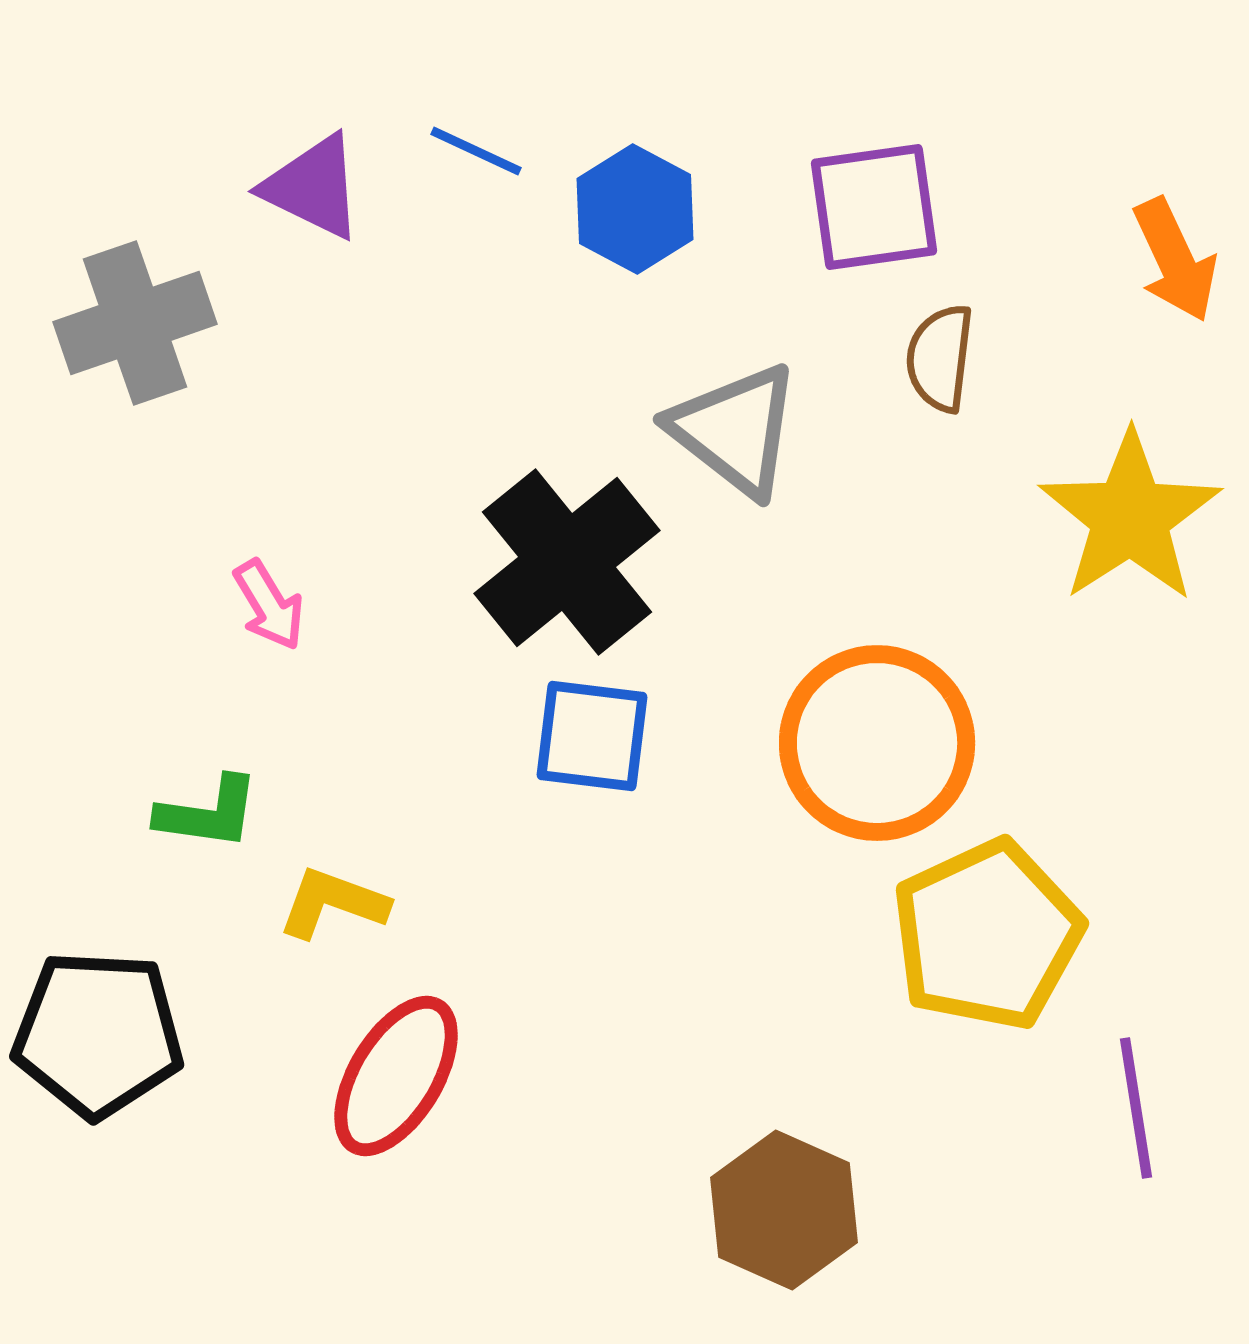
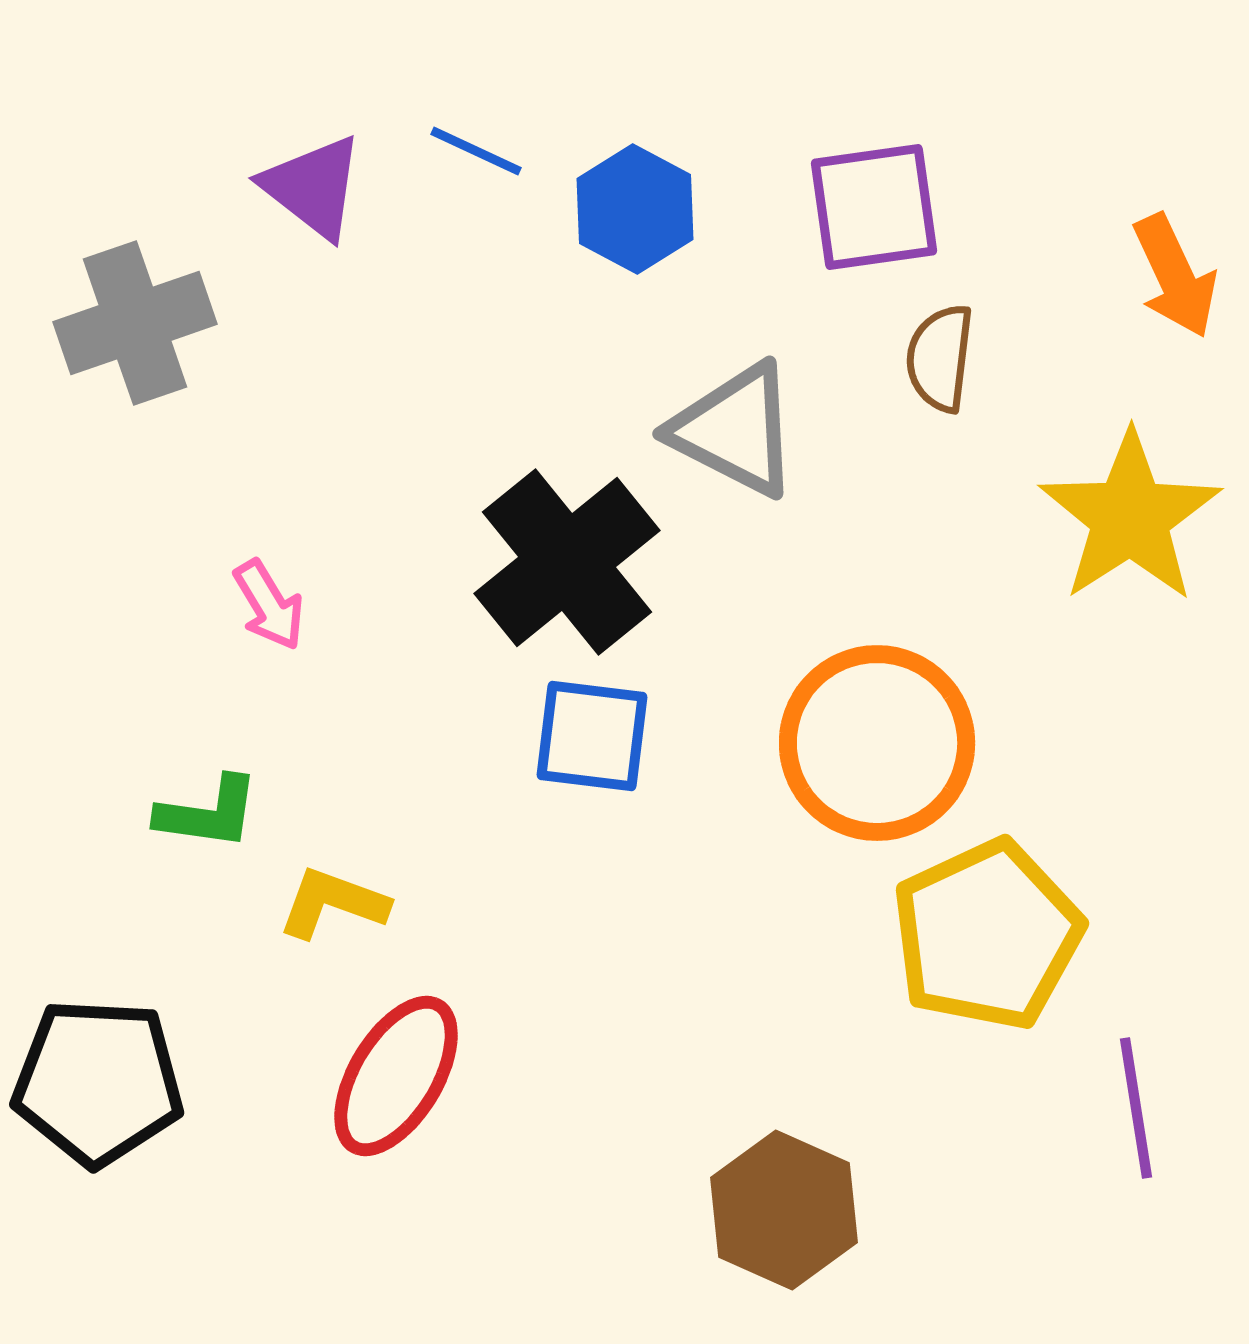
purple triangle: rotated 12 degrees clockwise
orange arrow: moved 16 px down
gray triangle: rotated 11 degrees counterclockwise
black pentagon: moved 48 px down
